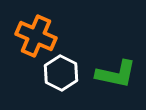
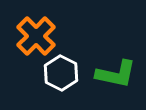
orange cross: rotated 21 degrees clockwise
